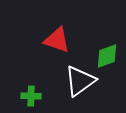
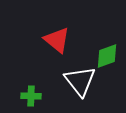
red triangle: rotated 20 degrees clockwise
white triangle: rotated 32 degrees counterclockwise
